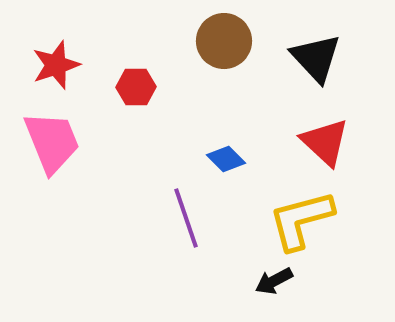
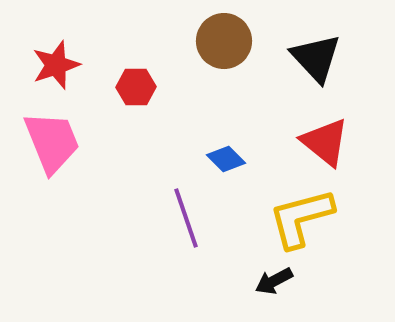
red triangle: rotated 4 degrees counterclockwise
yellow L-shape: moved 2 px up
